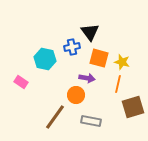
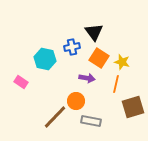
black triangle: moved 4 px right
orange square: rotated 18 degrees clockwise
orange line: moved 2 px left
orange circle: moved 6 px down
brown line: rotated 8 degrees clockwise
